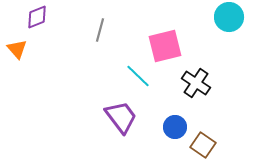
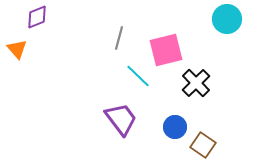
cyan circle: moved 2 px left, 2 px down
gray line: moved 19 px right, 8 px down
pink square: moved 1 px right, 4 px down
black cross: rotated 12 degrees clockwise
purple trapezoid: moved 2 px down
